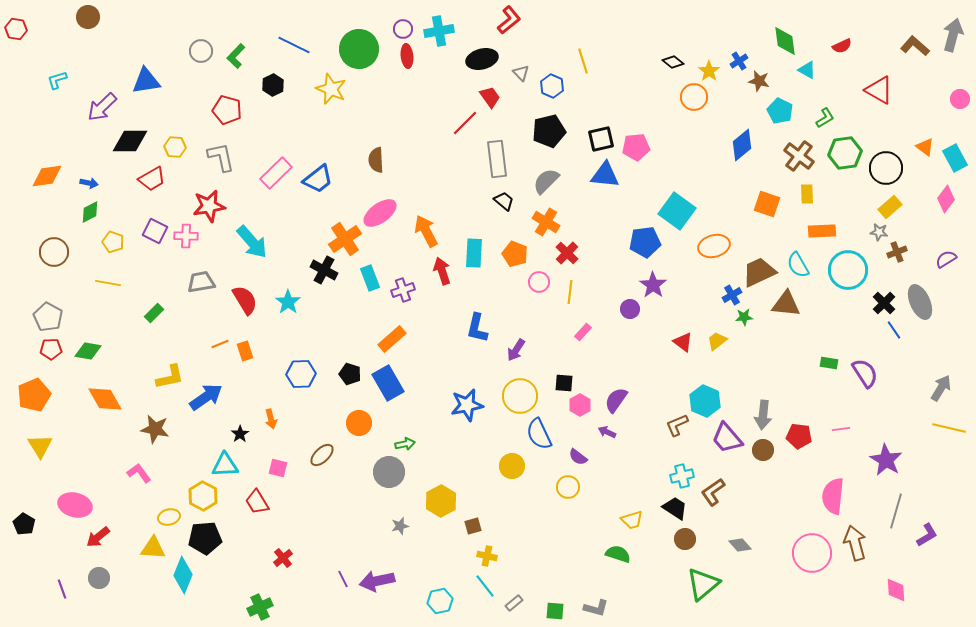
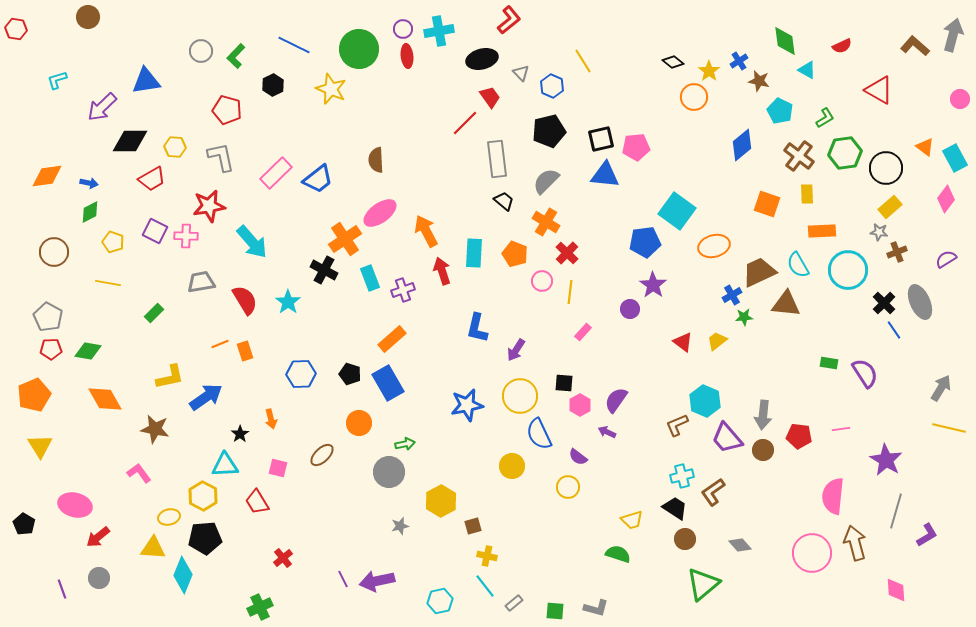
yellow line at (583, 61): rotated 15 degrees counterclockwise
pink circle at (539, 282): moved 3 px right, 1 px up
